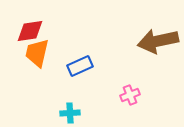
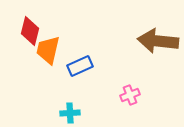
red diamond: rotated 68 degrees counterclockwise
brown arrow: rotated 18 degrees clockwise
orange trapezoid: moved 11 px right, 3 px up
